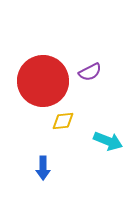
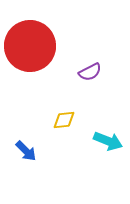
red circle: moved 13 px left, 35 px up
yellow diamond: moved 1 px right, 1 px up
blue arrow: moved 17 px left, 17 px up; rotated 45 degrees counterclockwise
